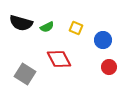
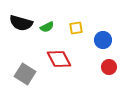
yellow square: rotated 32 degrees counterclockwise
